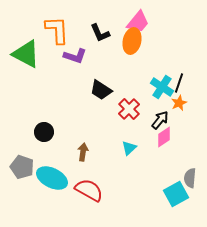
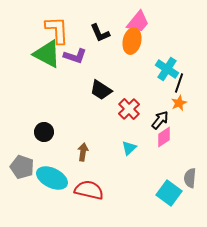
green triangle: moved 21 px right
cyan cross: moved 5 px right, 18 px up
red semicircle: rotated 16 degrees counterclockwise
cyan square: moved 7 px left, 1 px up; rotated 25 degrees counterclockwise
